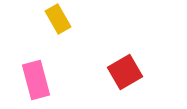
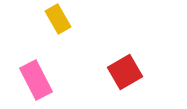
pink rectangle: rotated 12 degrees counterclockwise
